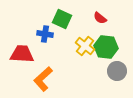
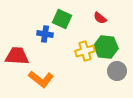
yellow cross: moved 5 px down; rotated 36 degrees clockwise
red trapezoid: moved 5 px left, 2 px down
orange L-shape: moved 2 px left; rotated 100 degrees counterclockwise
